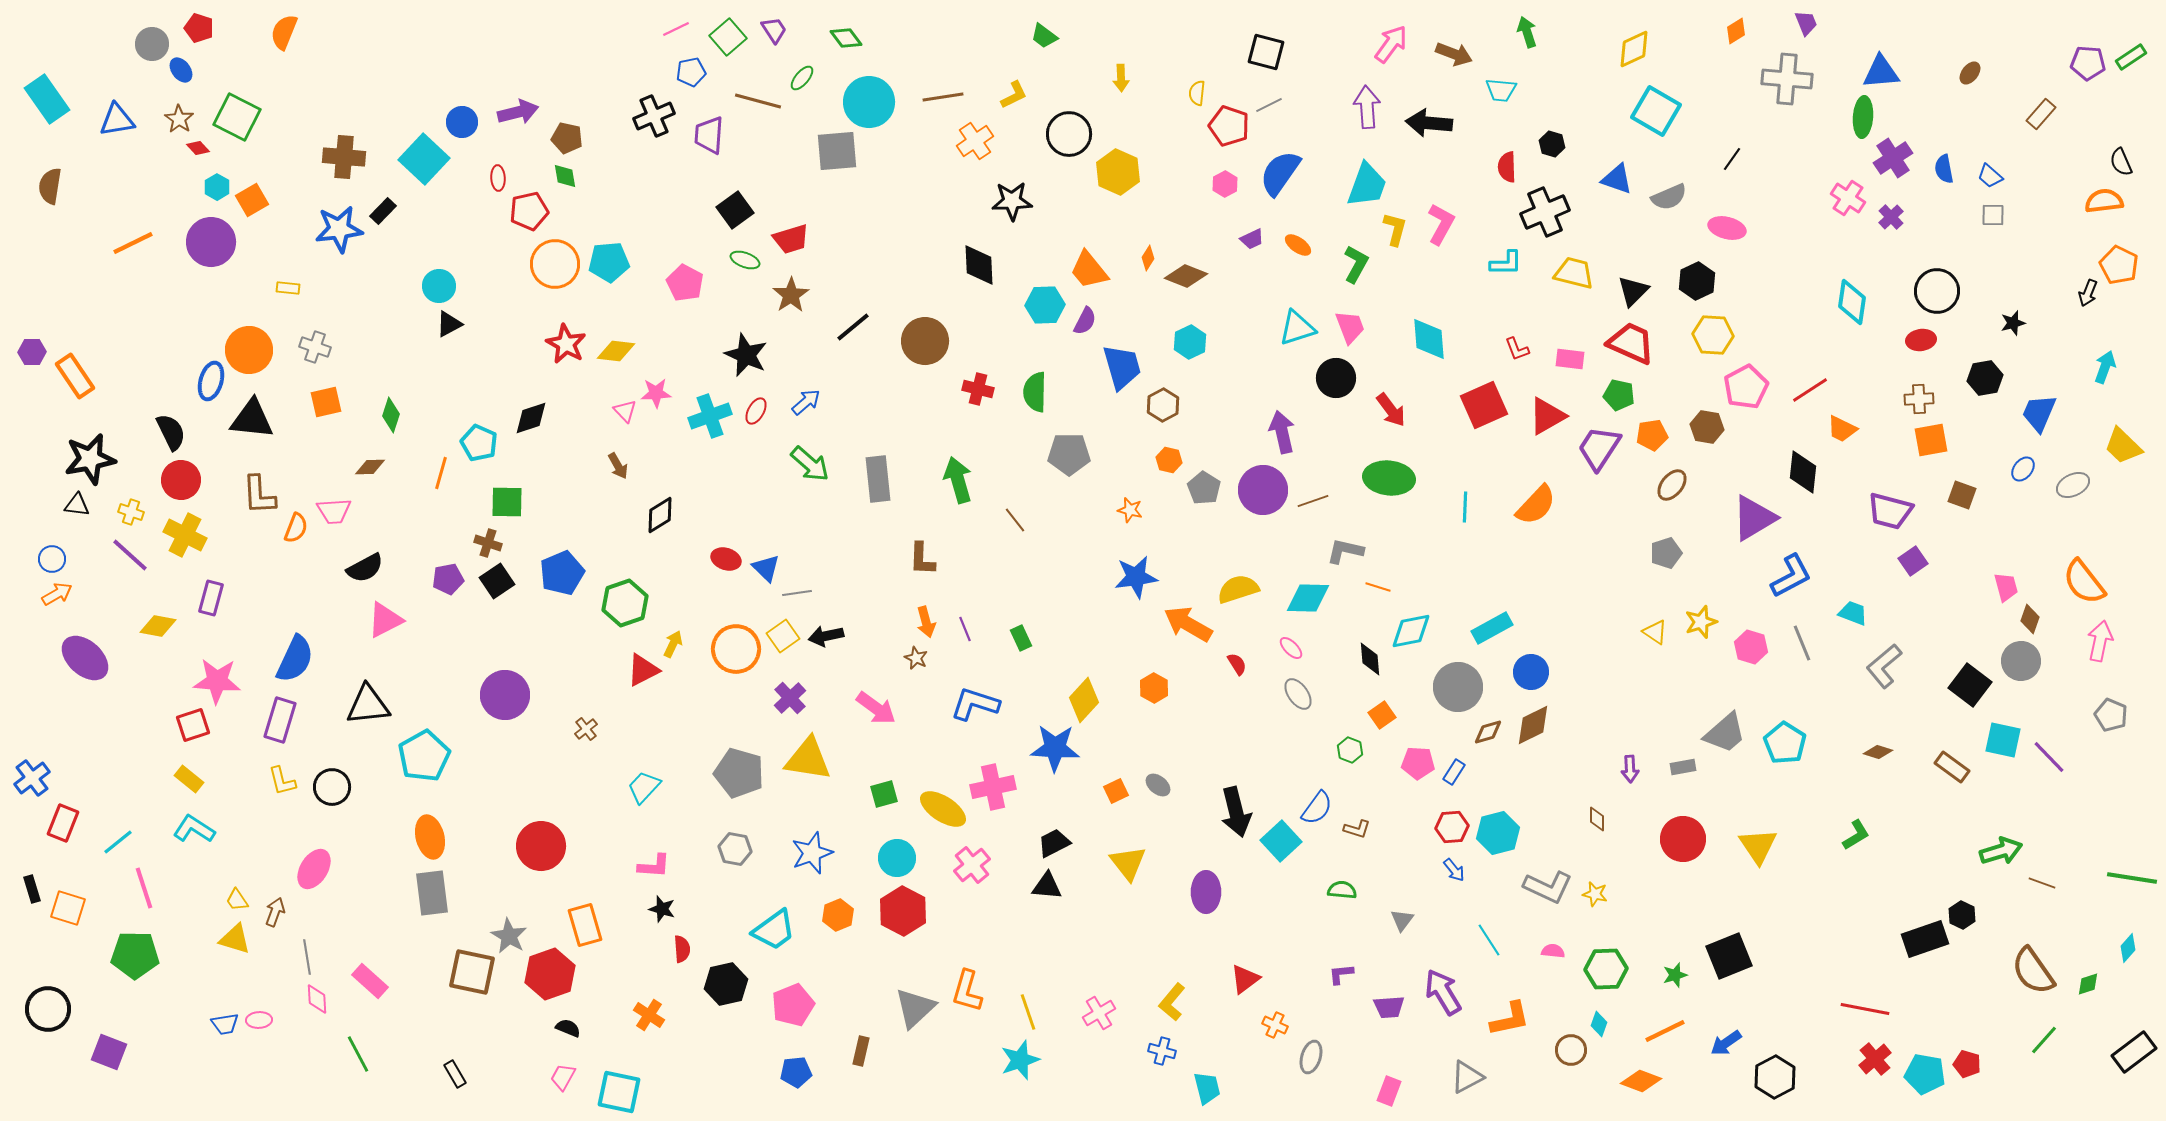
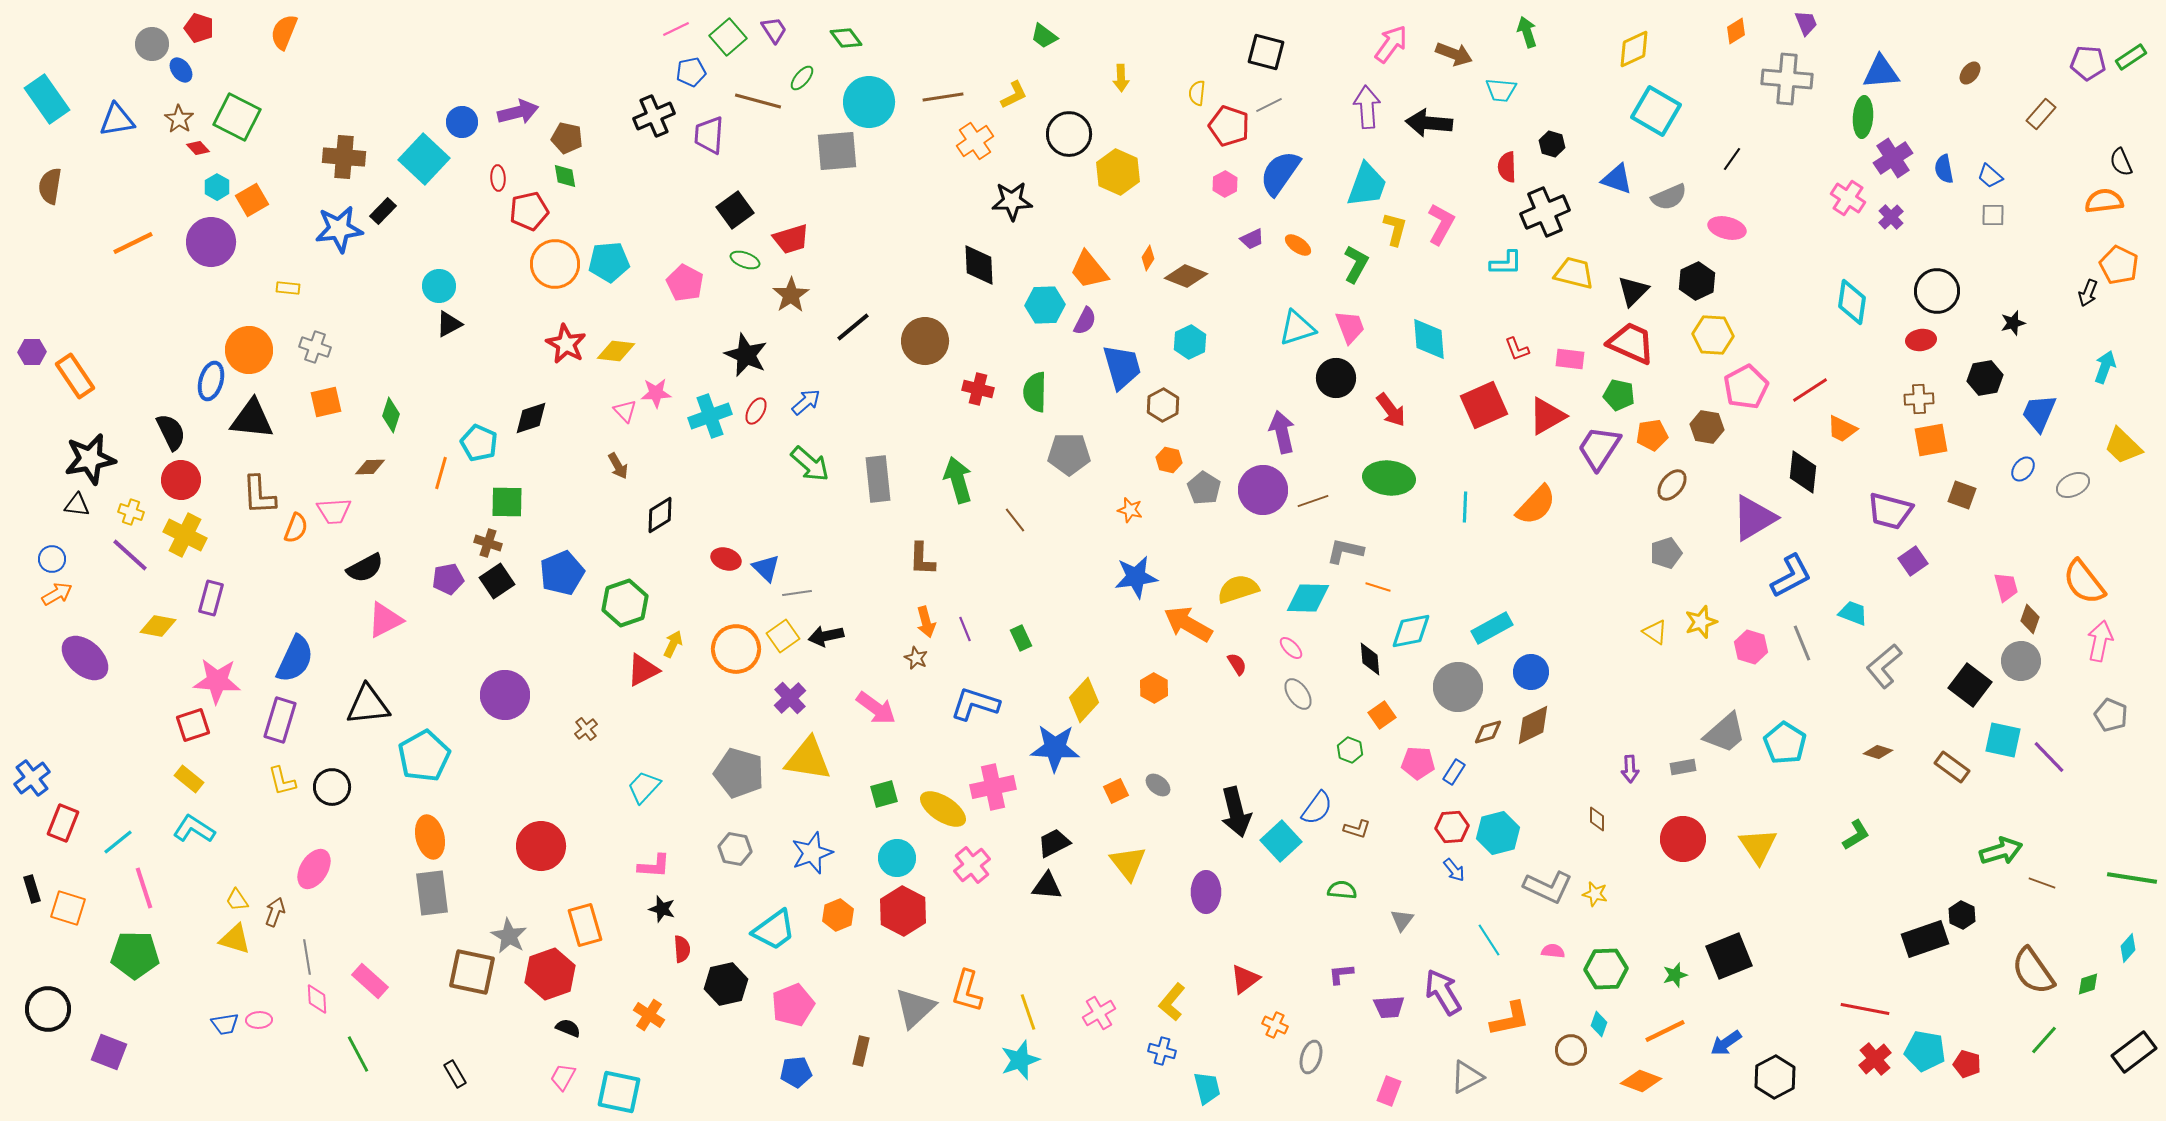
cyan pentagon at (1925, 1074): moved 23 px up
